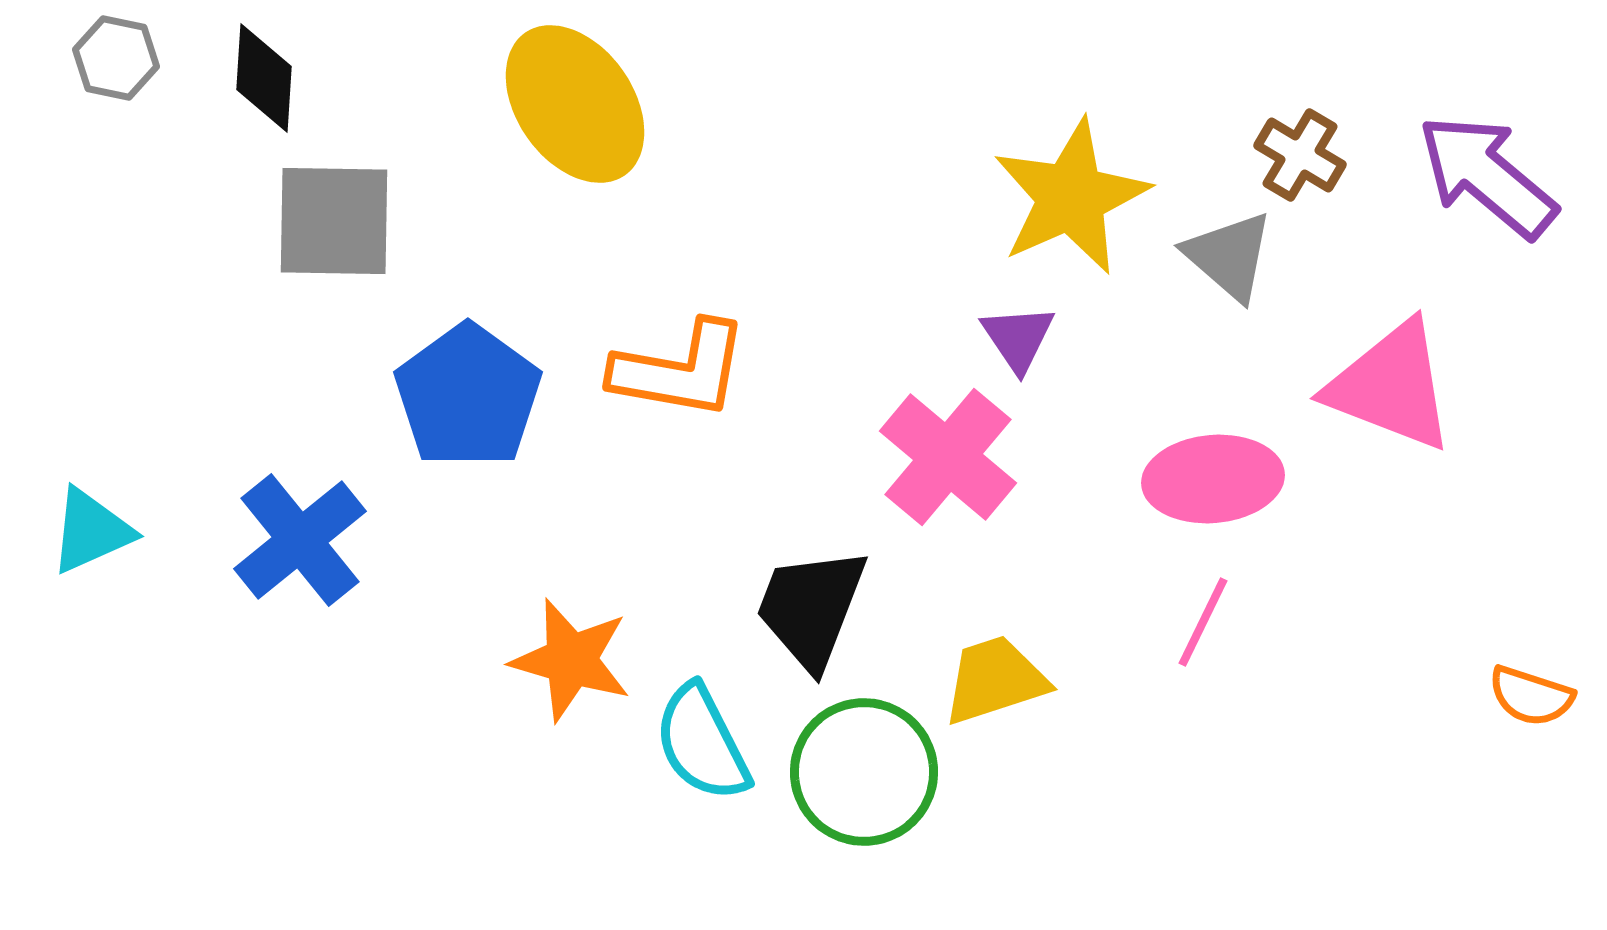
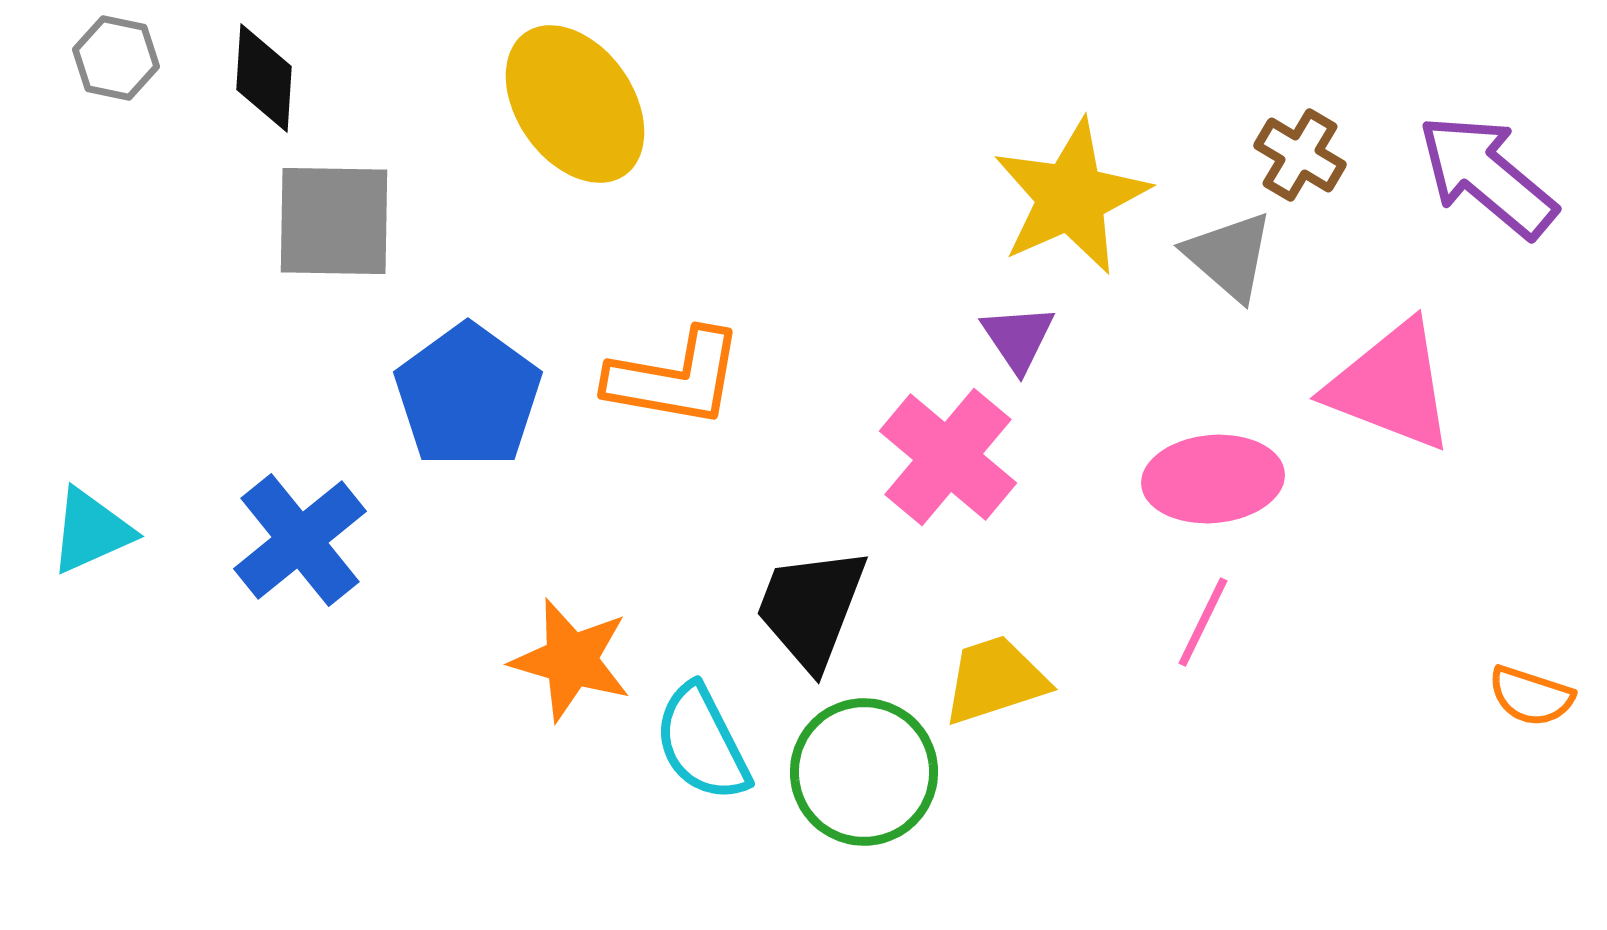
orange L-shape: moved 5 px left, 8 px down
